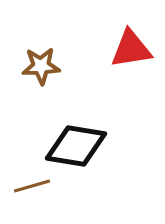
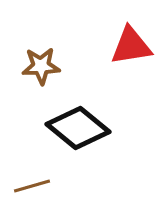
red triangle: moved 3 px up
black diamond: moved 2 px right, 18 px up; rotated 30 degrees clockwise
